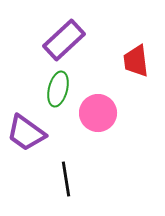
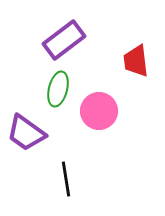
purple rectangle: rotated 6 degrees clockwise
pink circle: moved 1 px right, 2 px up
